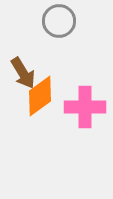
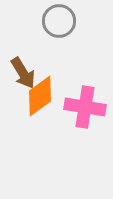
pink cross: rotated 9 degrees clockwise
